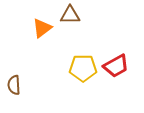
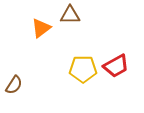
orange triangle: moved 1 px left
yellow pentagon: moved 1 px down
brown semicircle: rotated 144 degrees counterclockwise
